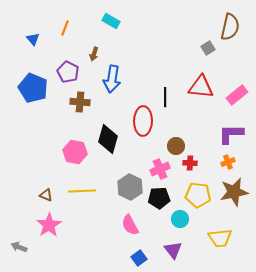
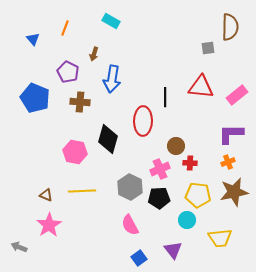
brown semicircle: rotated 12 degrees counterclockwise
gray square: rotated 24 degrees clockwise
blue pentagon: moved 2 px right, 10 px down
cyan circle: moved 7 px right, 1 px down
